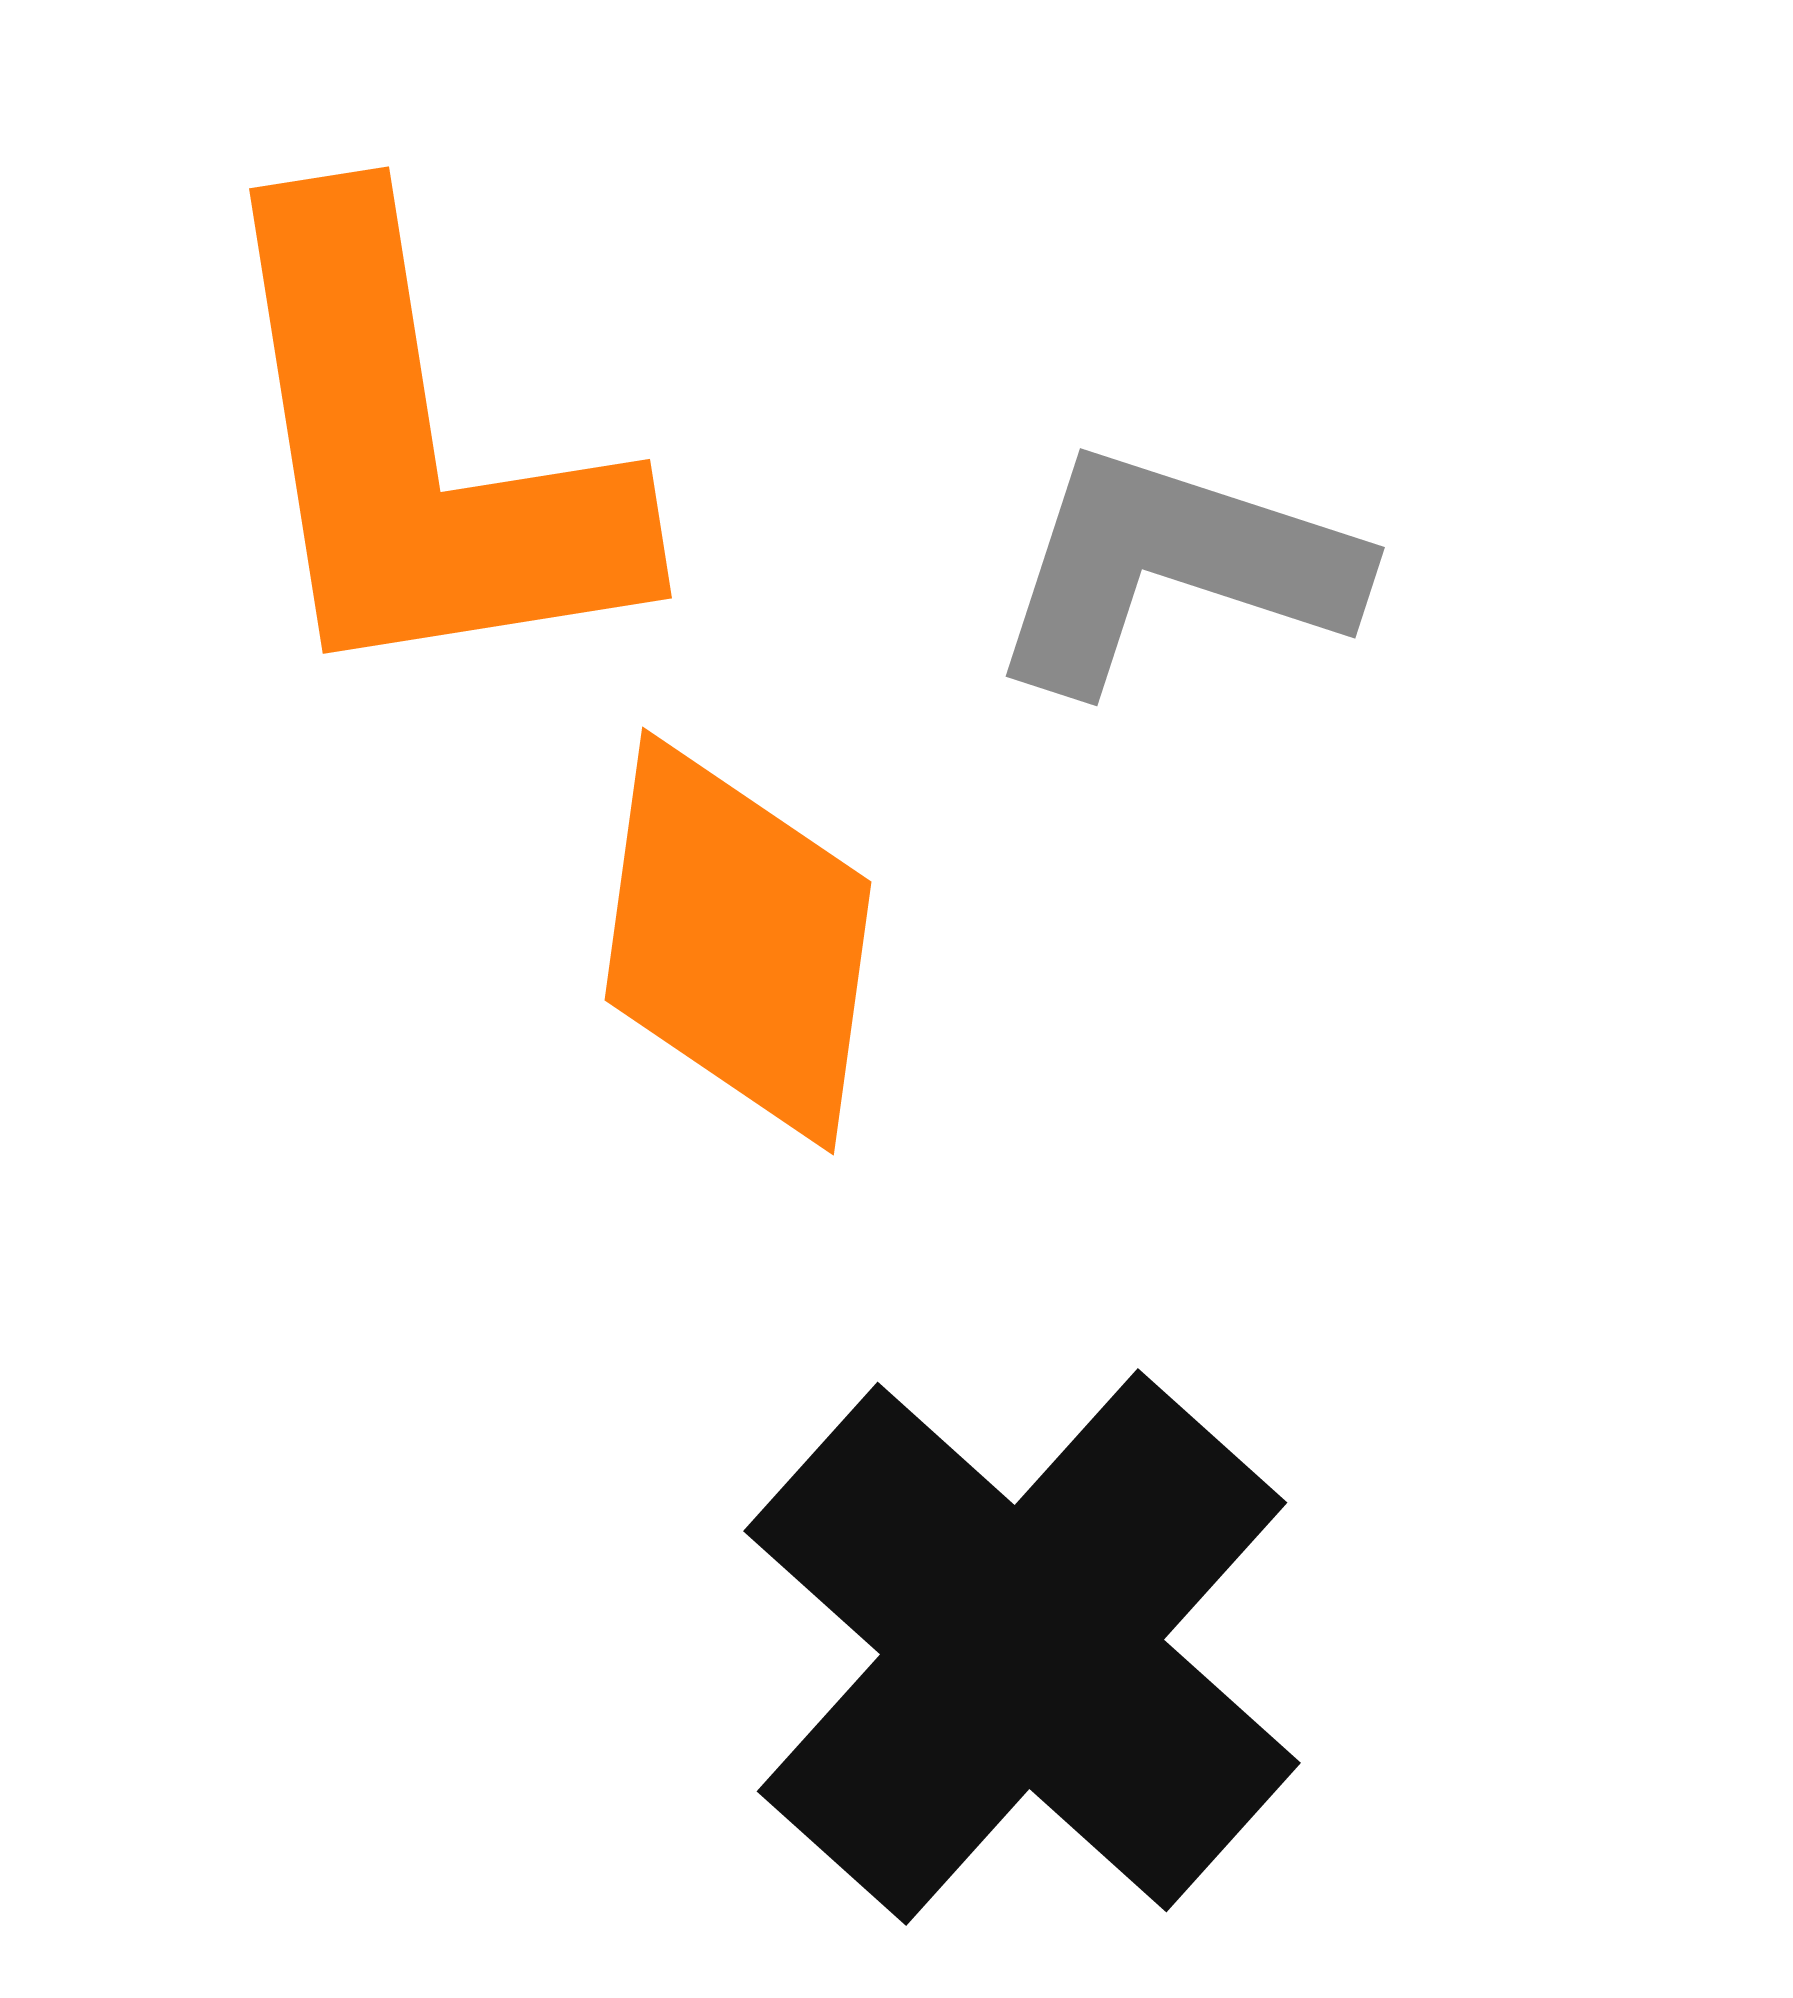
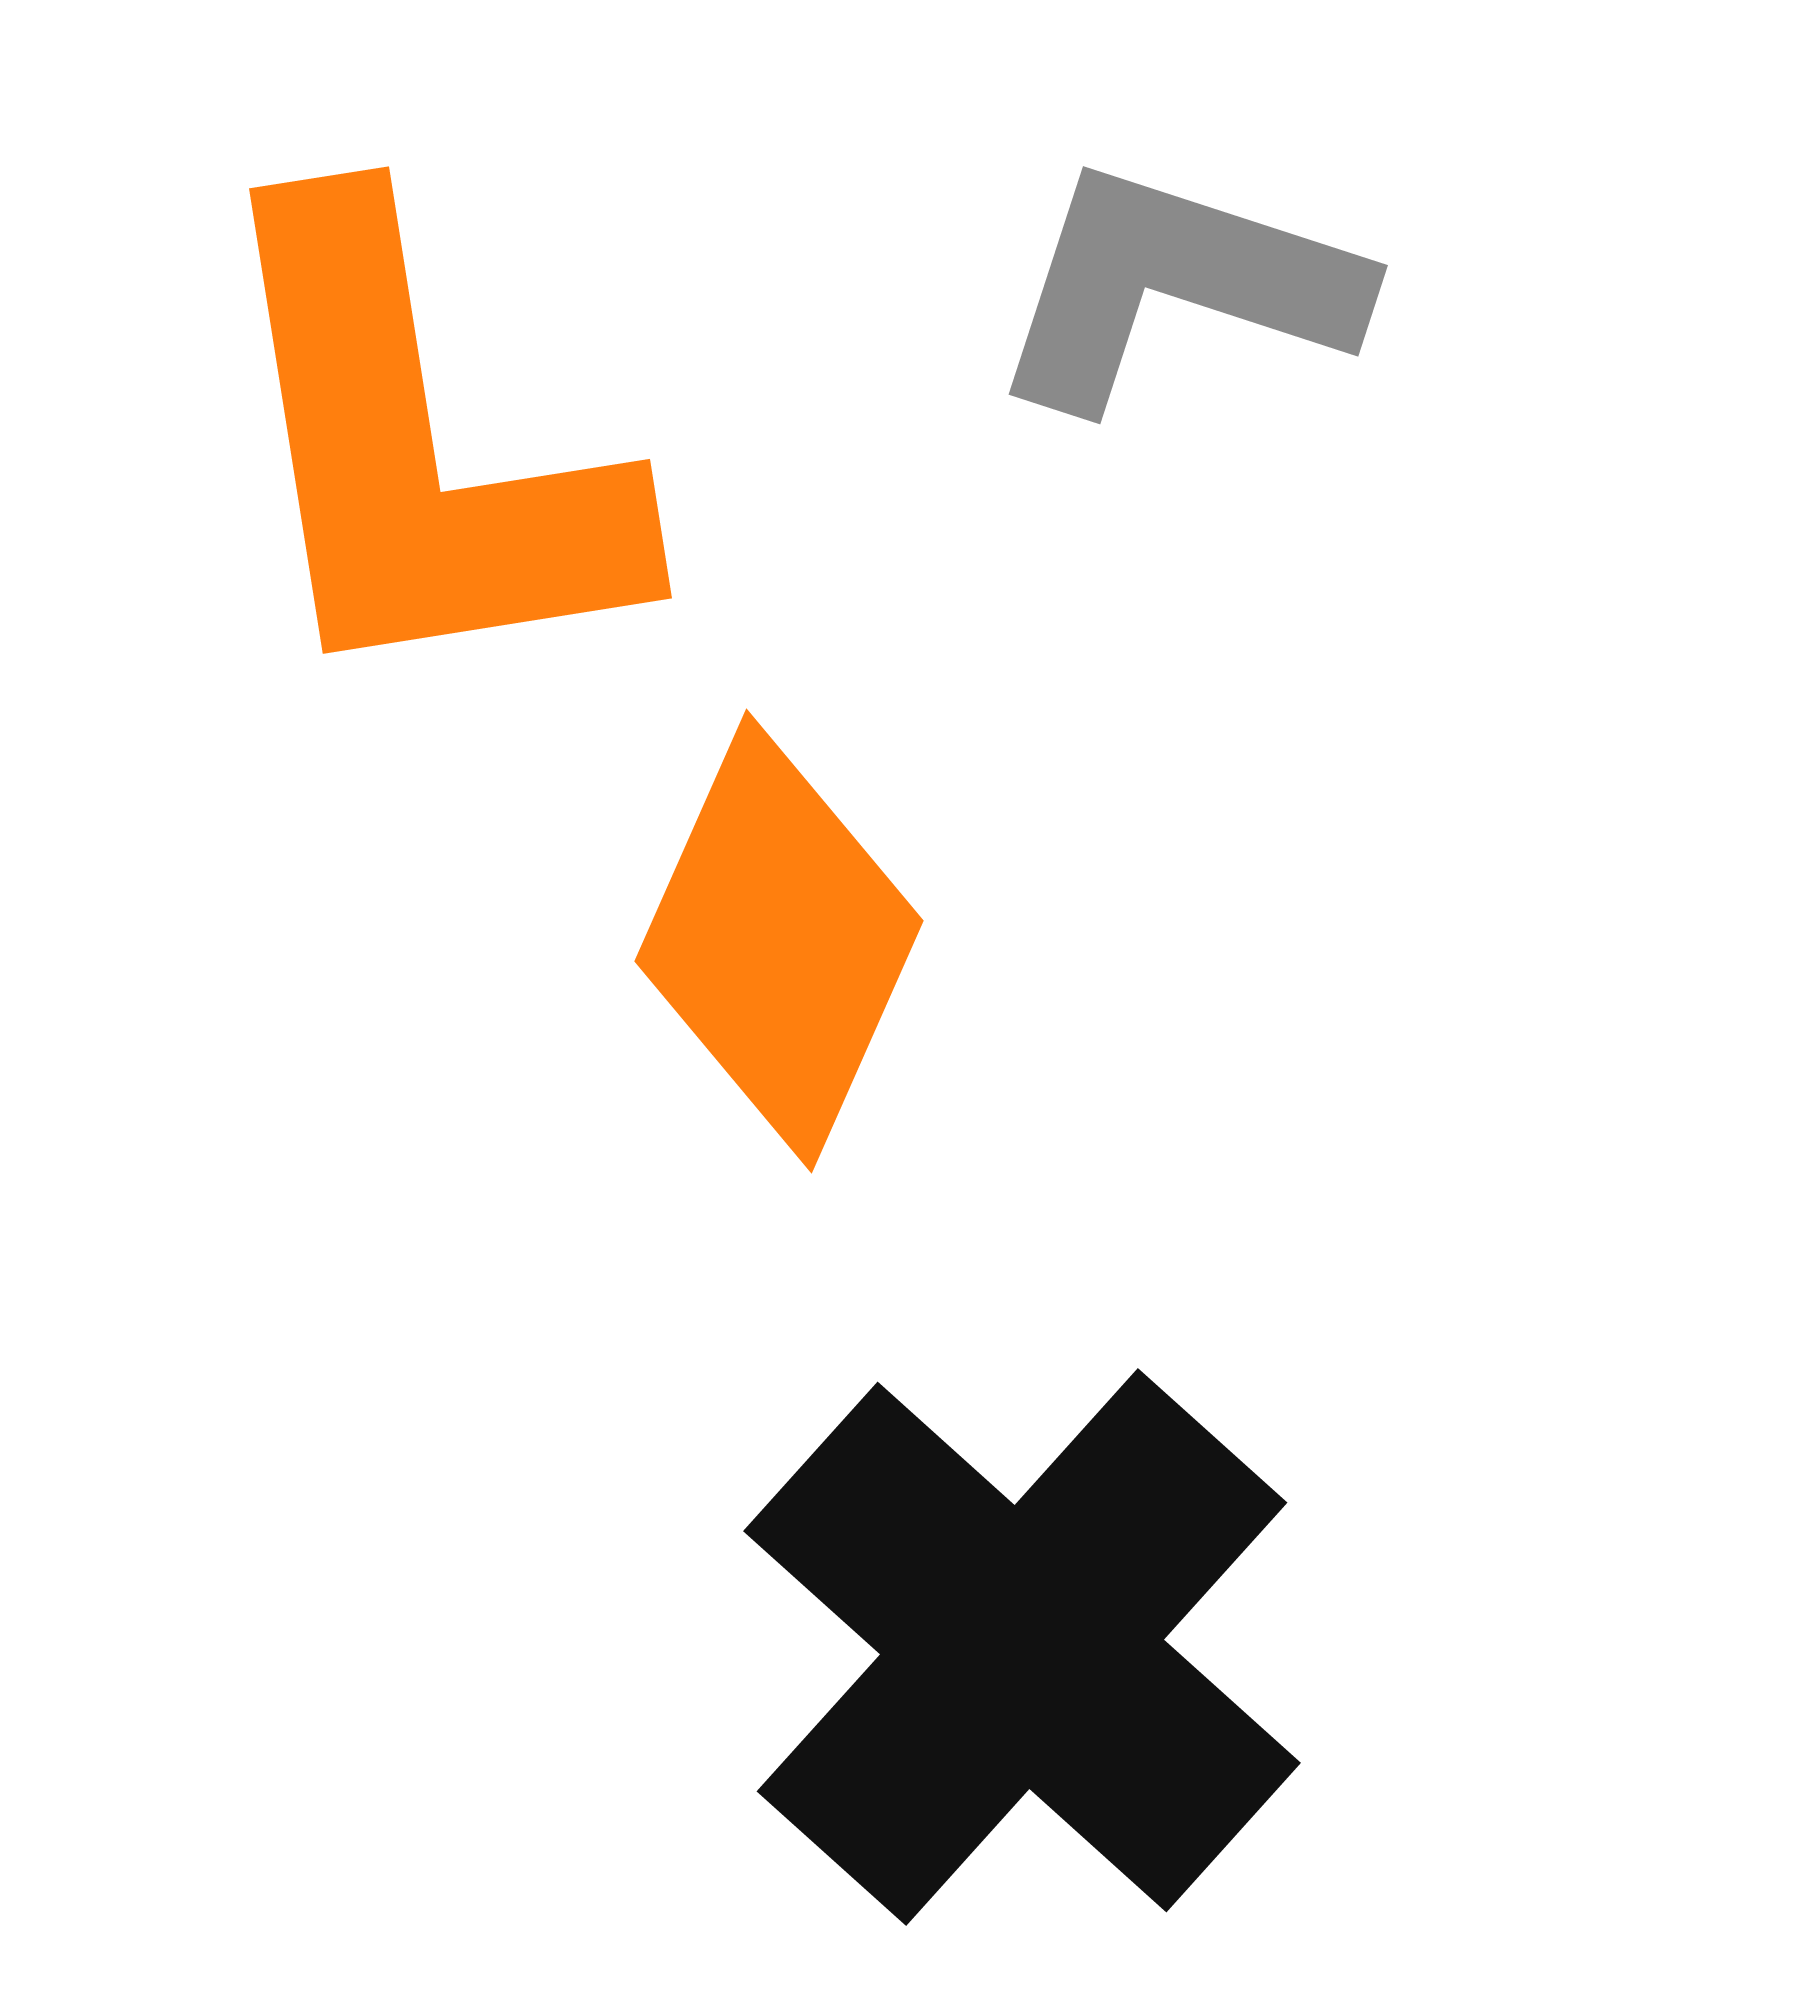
gray L-shape: moved 3 px right, 282 px up
orange diamond: moved 41 px right; rotated 16 degrees clockwise
